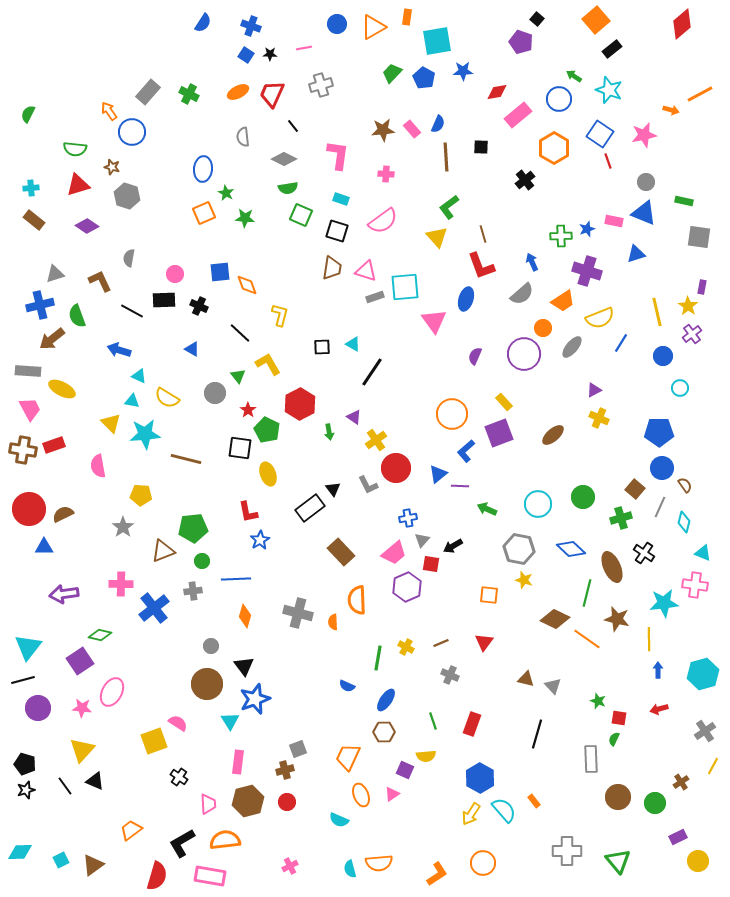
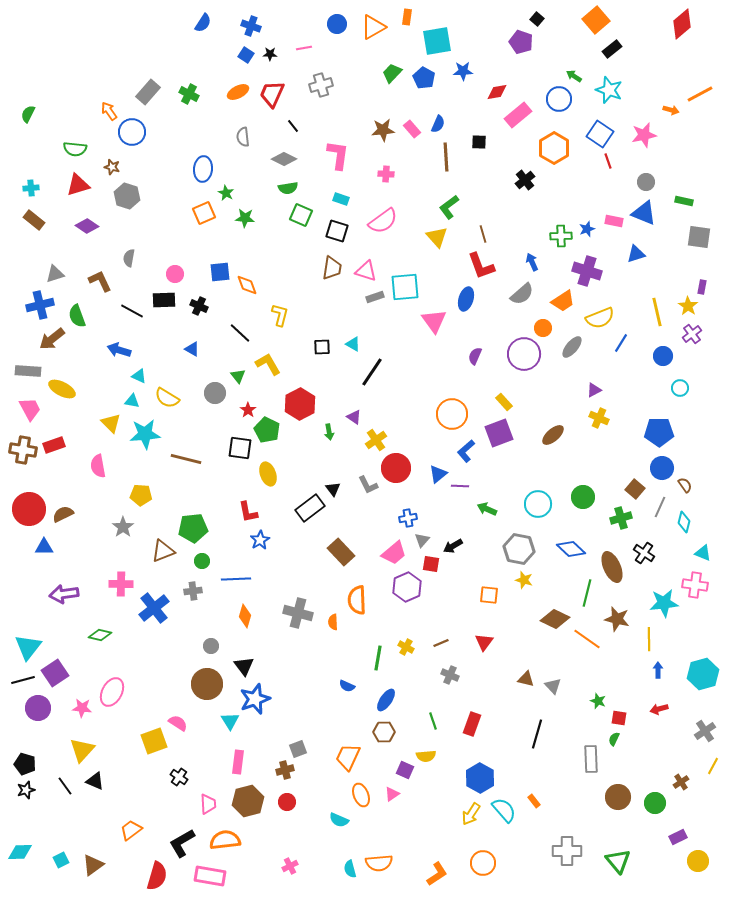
black square at (481, 147): moved 2 px left, 5 px up
purple square at (80, 661): moved 25 px left, 12 px down
